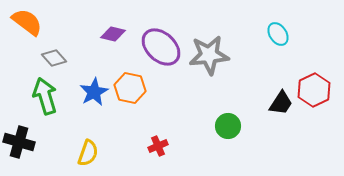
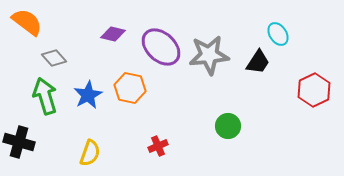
blue star: moved 6 px left, 3 px down
black trapezoid: moved 23 px left, 41 px up
yellow semicircle: moved 2 px right
